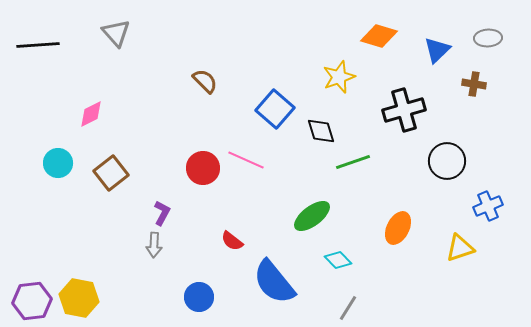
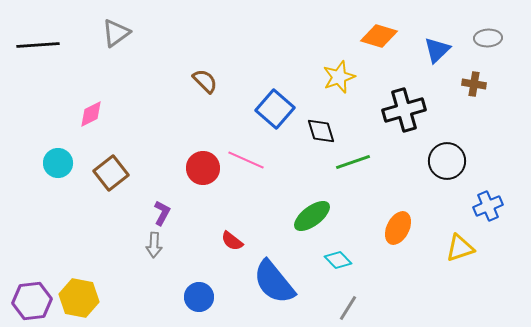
gray triangle: rotated 36 degrees clockwise
